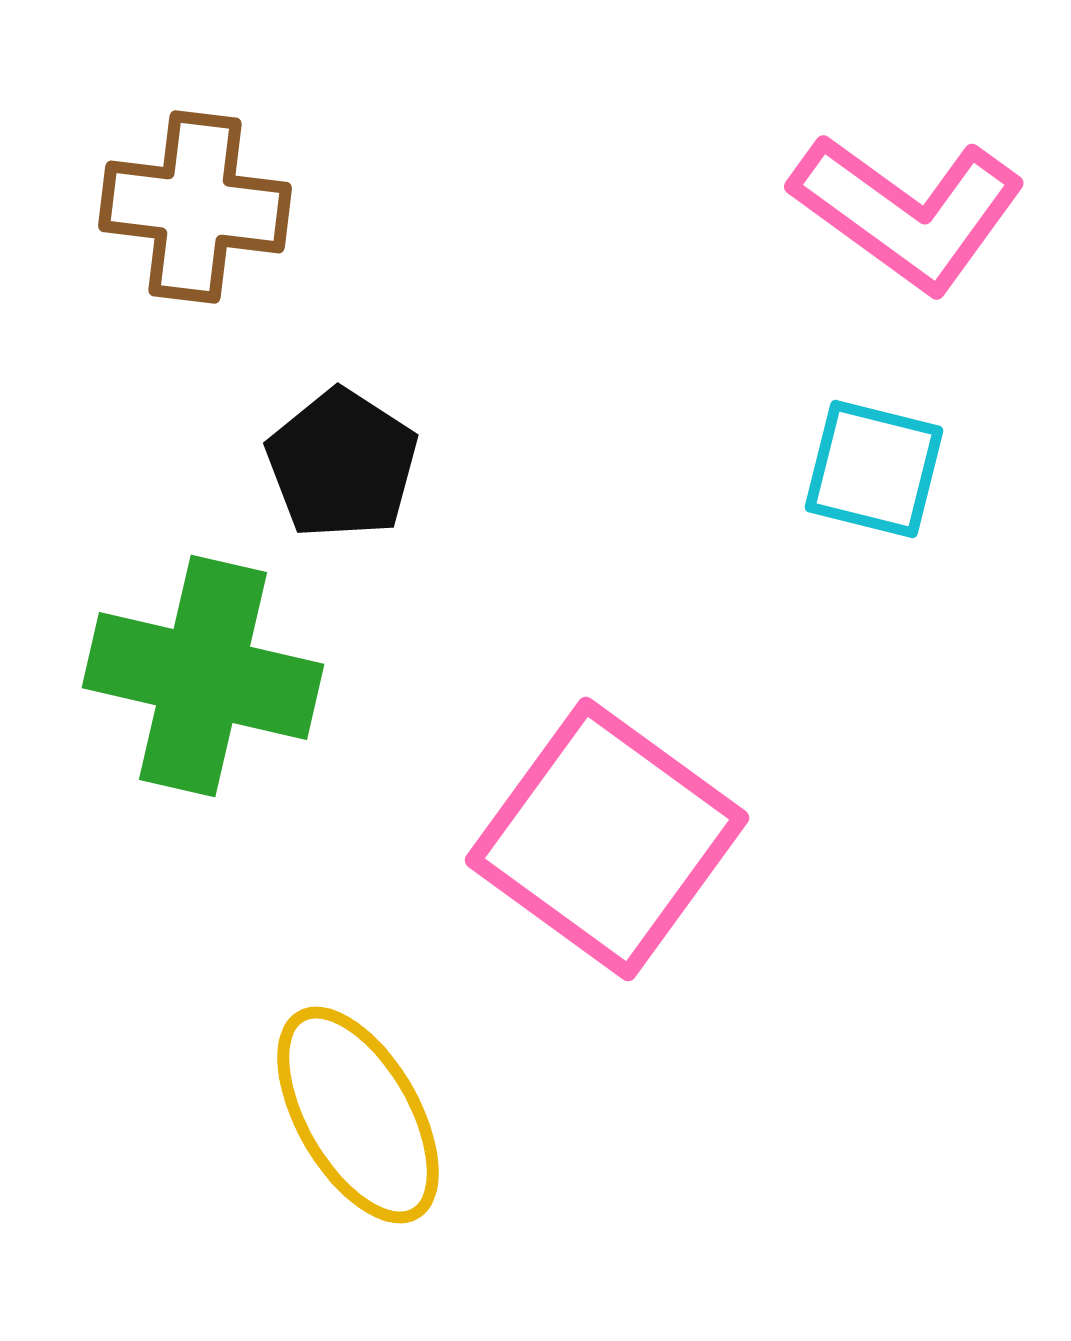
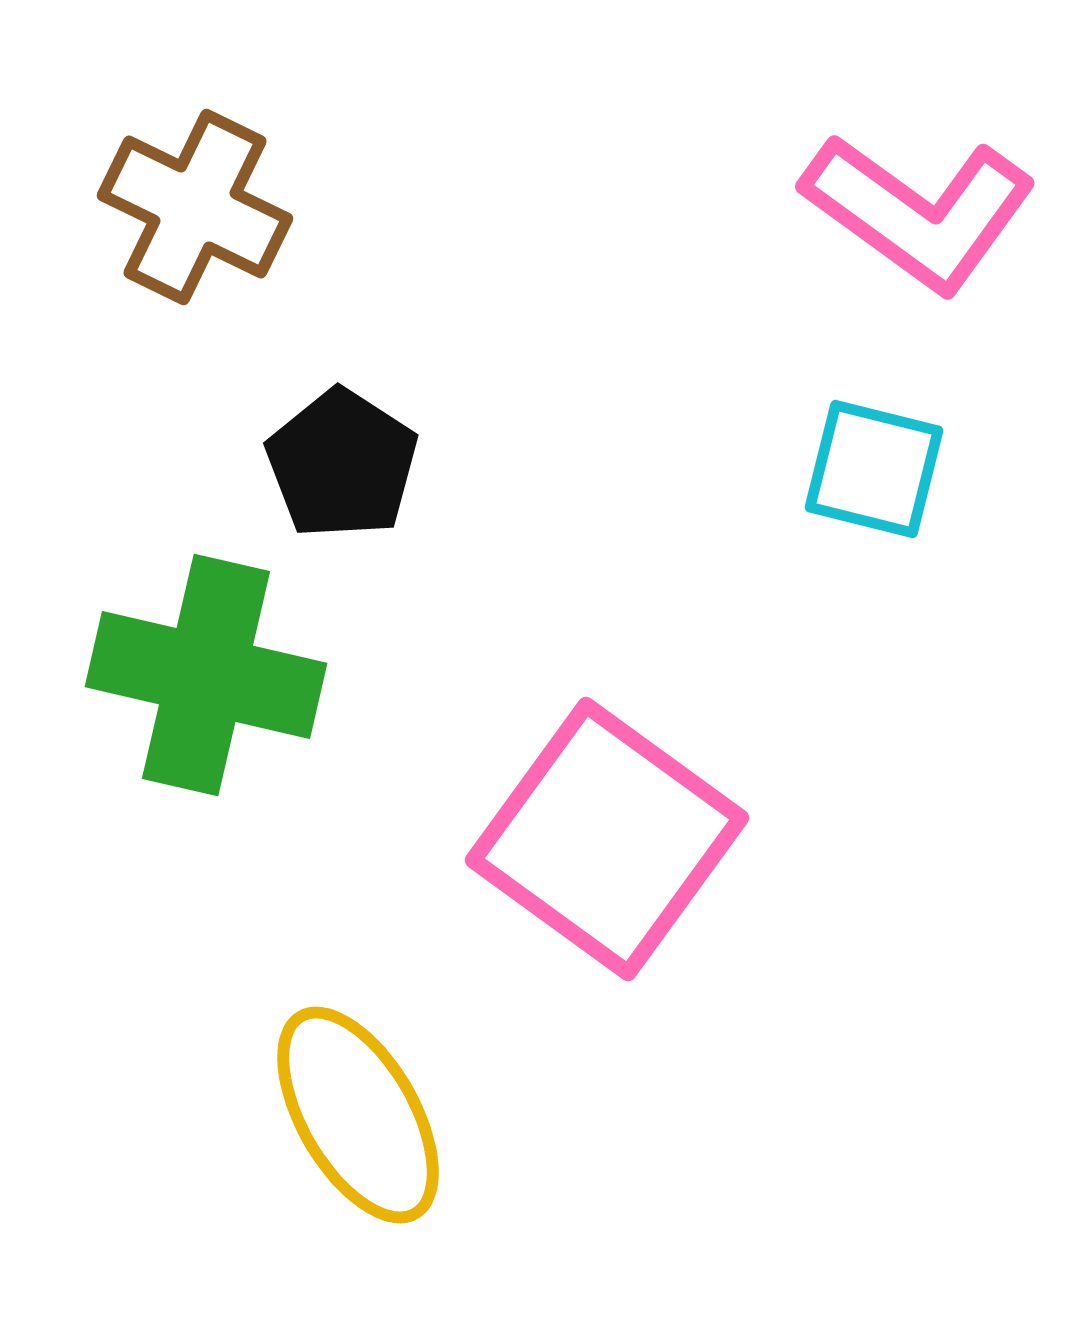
brown cross: rotated 19 degrees clockwise
pink L-shape: moved 11 px right
green cross: moved 3 px right, 1 px up
